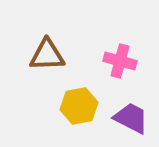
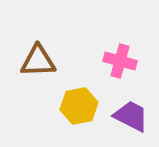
brown triangle: moved 9 px left, 6 px down
purple trapezoid: moved 2 px up
